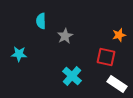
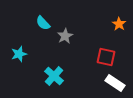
cyan semicircle: moved 2 px right, 2 px down; rotated 42 degrees counterclockwise
orange star: moved 11 px up; rotated 24 degrees counterclockwise
cyan star: rotated 21 degrees counterclockwise
cyan cross: moved 18 px left
white rectangle: moved 2 px left, 1 px up
